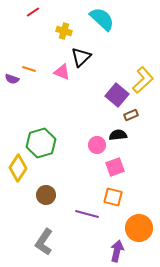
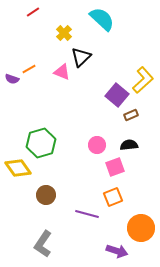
yellow cross: moved 2 px down; rotated 28 degrees clockwise
orange line: rotated 48 degrees counterclockwise
black semicircle: moved 11 px right, 10 px down
yellow diamond: rotated 68 degrees counterclockwise
orange square: rotated 36 degrees counterclockwise
orange circle: moved 2 px right
gray L-shape: moved 1 px left, 2 px down
purple arrow: rotated 95 degrees clockwise
